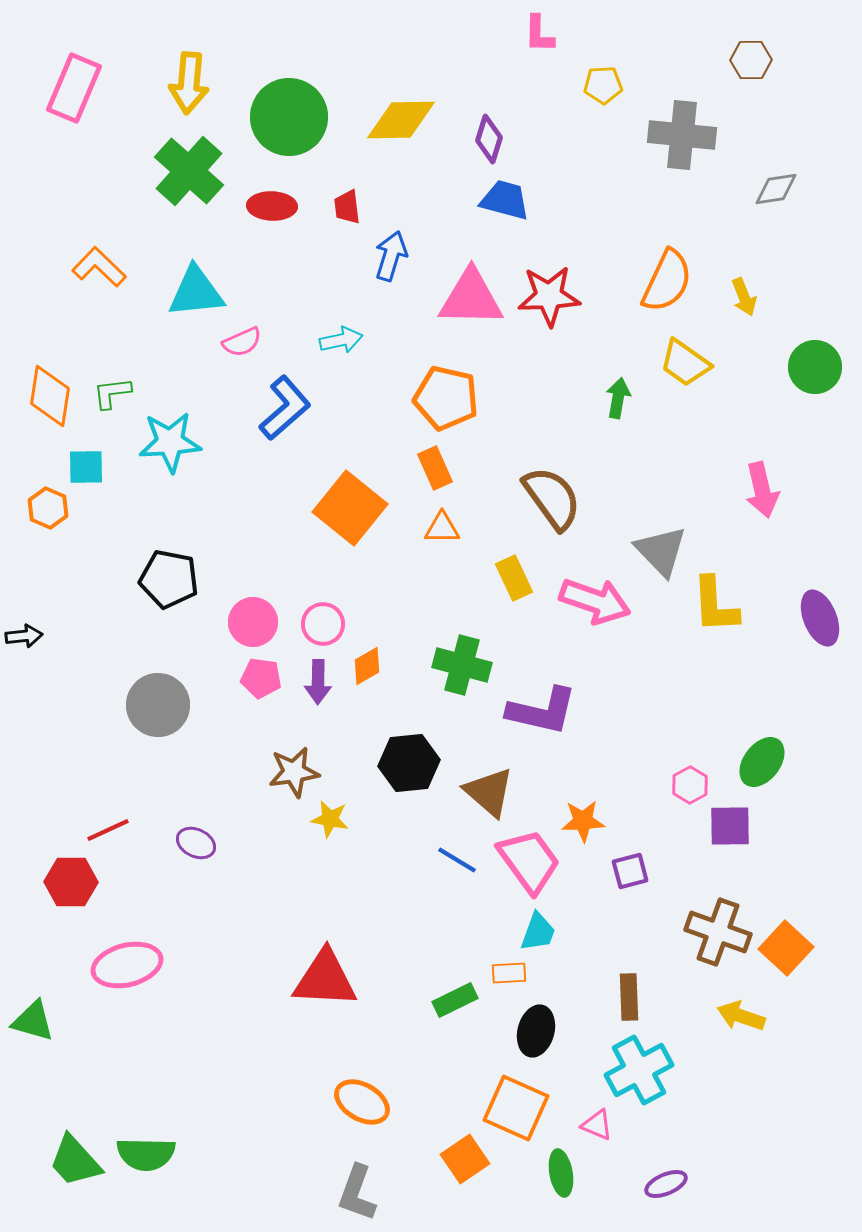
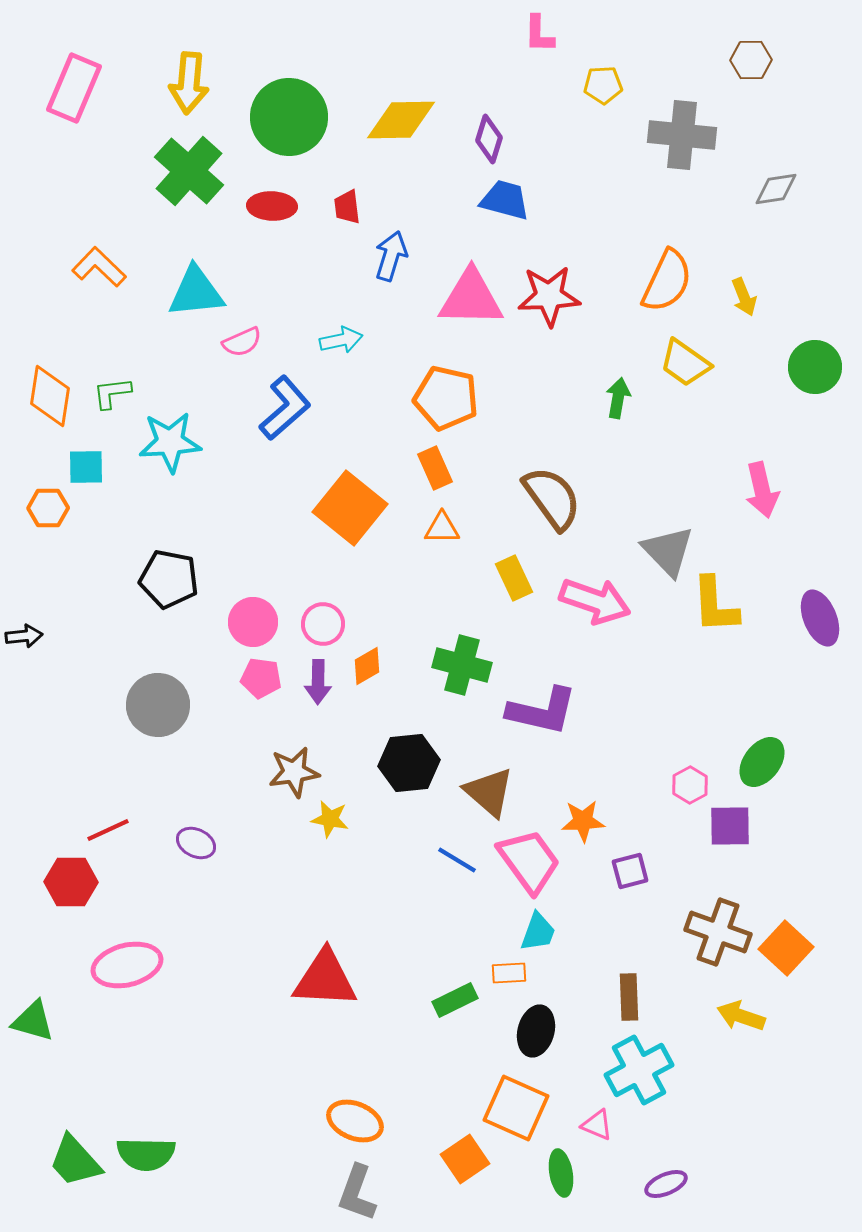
orange hexagon at (48, 508): rotated 24 degrees counterclockwise
gray triangle at (661, 551): moved 7 px right
orange ellipse at (362, 1102): moved 7 px left, 19 px down; rotated 8 degrees counterclockwise
